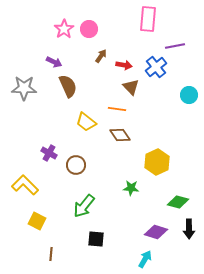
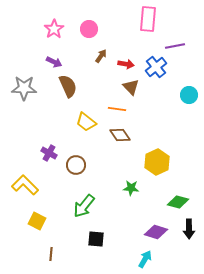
pink star: moved 10 px left
red arrow: moved 2 px right, 1 px up
